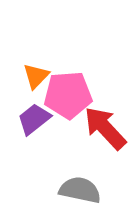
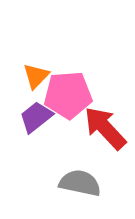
purple trapezoid: moved 2 px right, 2 px up
gray semicircle: moved 7 px up
